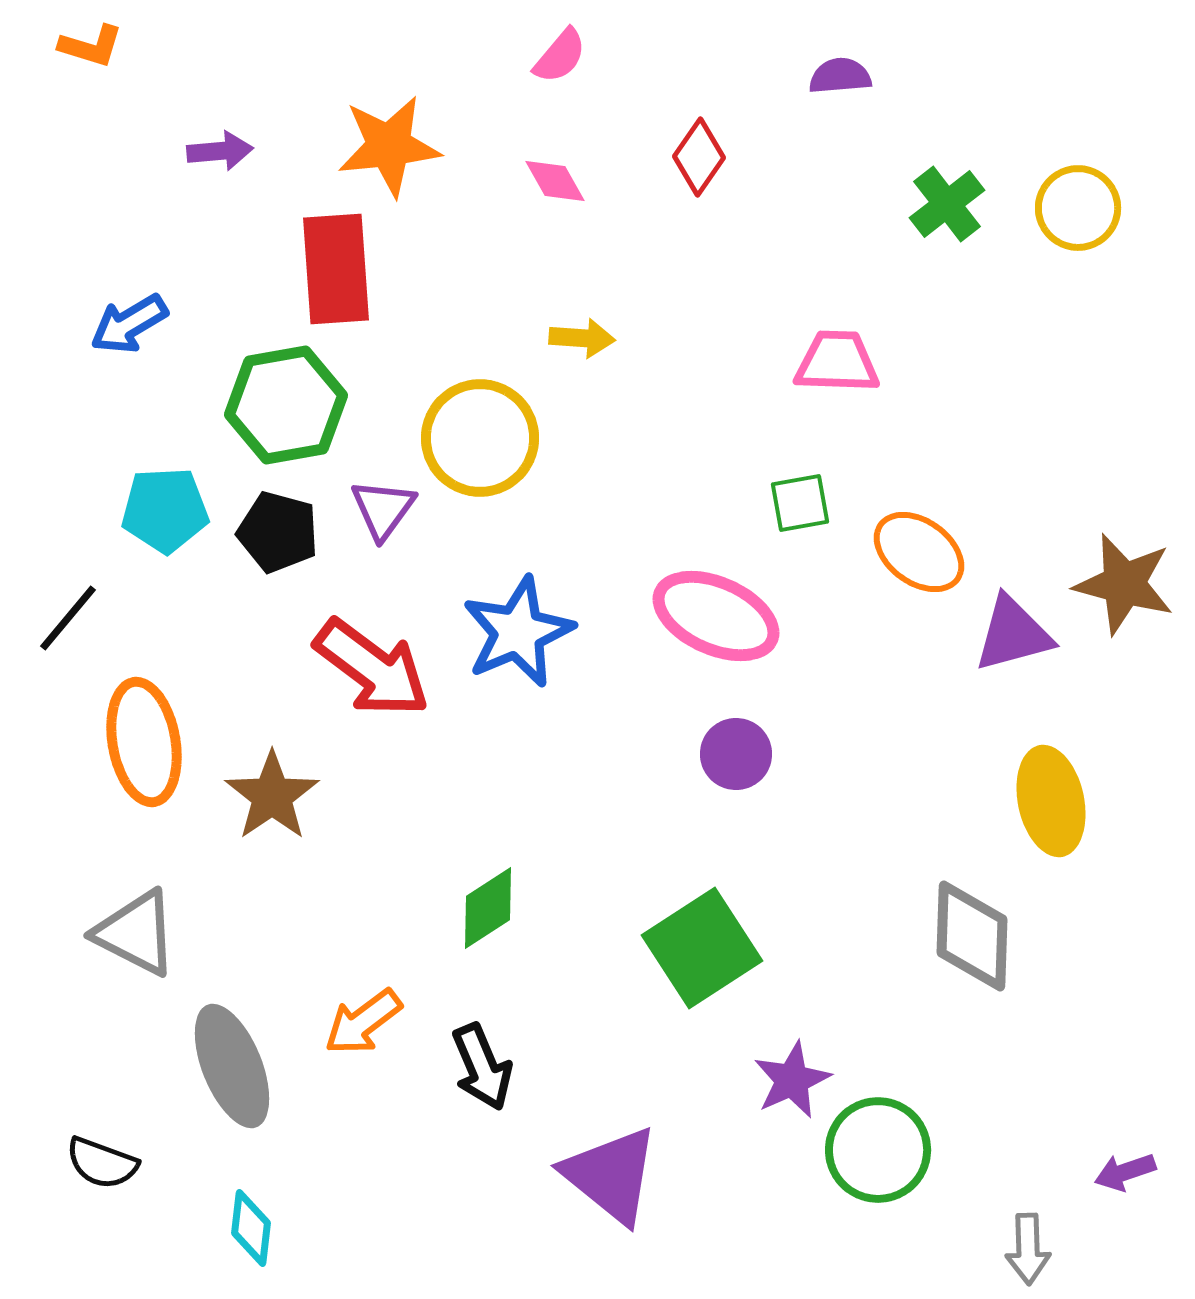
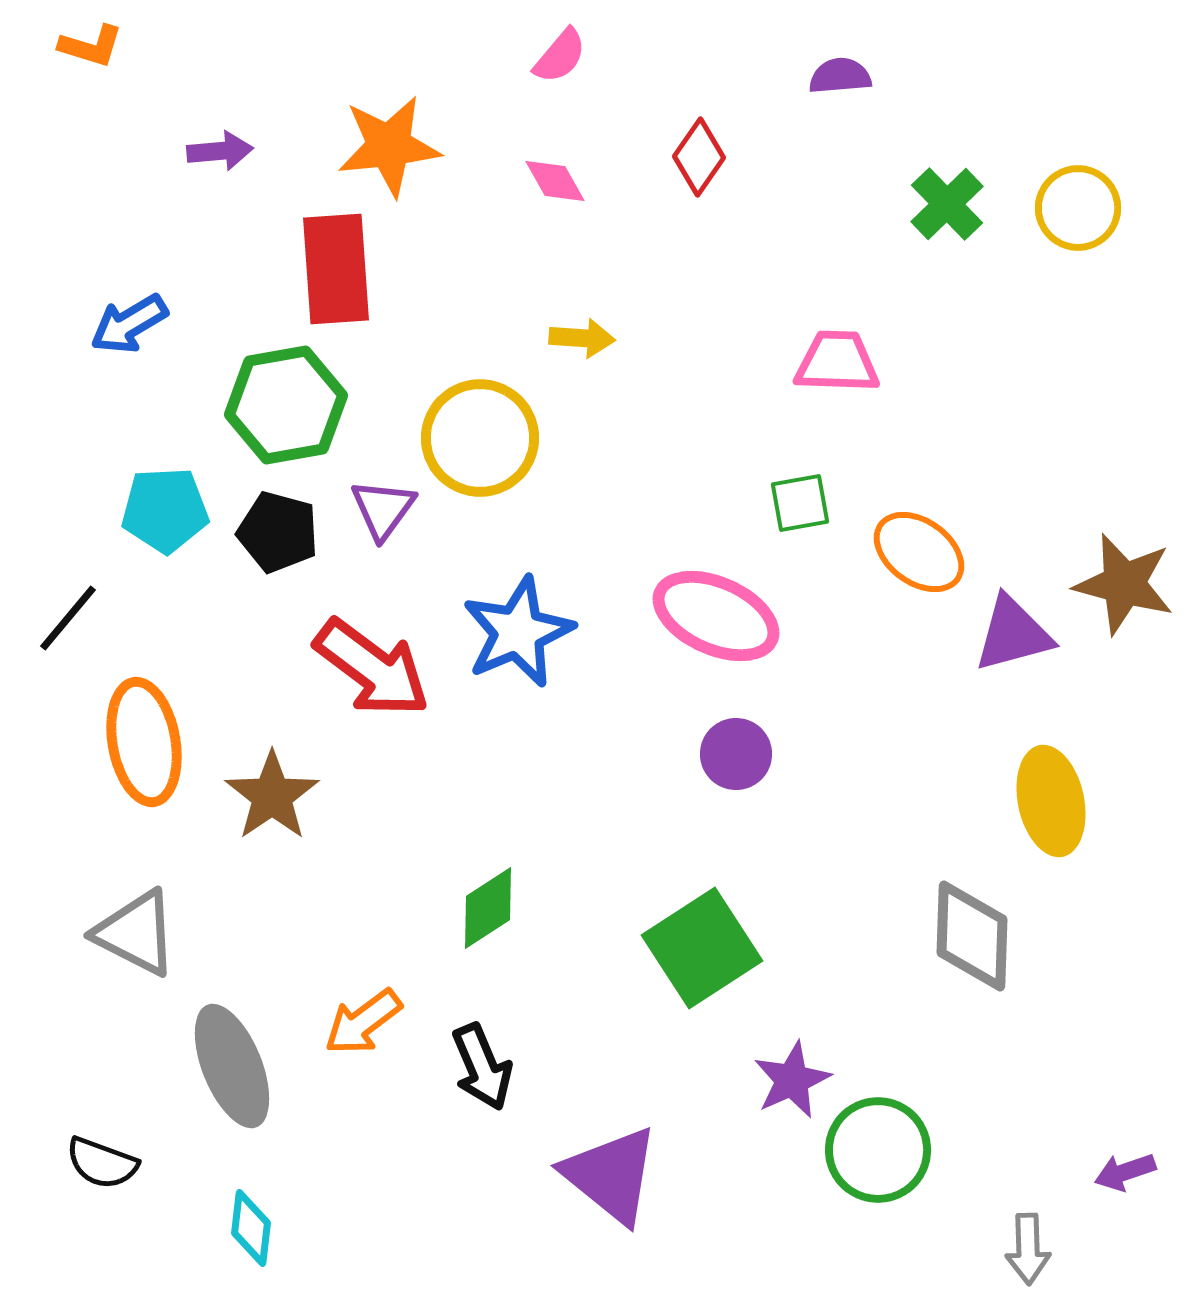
green cross at (947, 204): rotated 6 degrees counterclockwise
